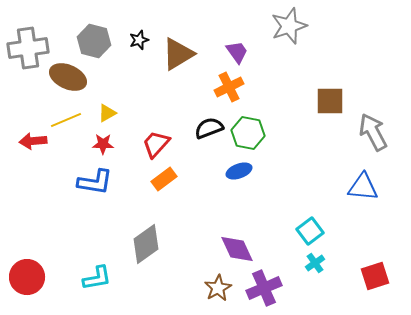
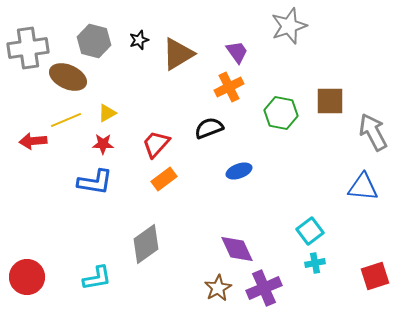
green hexagon: moved 33 px right, 20 px up
cyan cross: rotated 24 degrees clockwise
